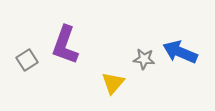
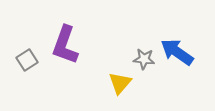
blue arrow: moved 3 px left; rotated 12 degrees clockwise
yellow triangle: moved 7 px right
